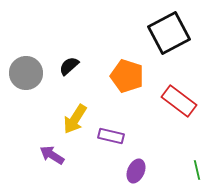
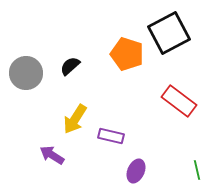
black semicircle: moved 1 px right
orange pentagon: moved 22 px up
